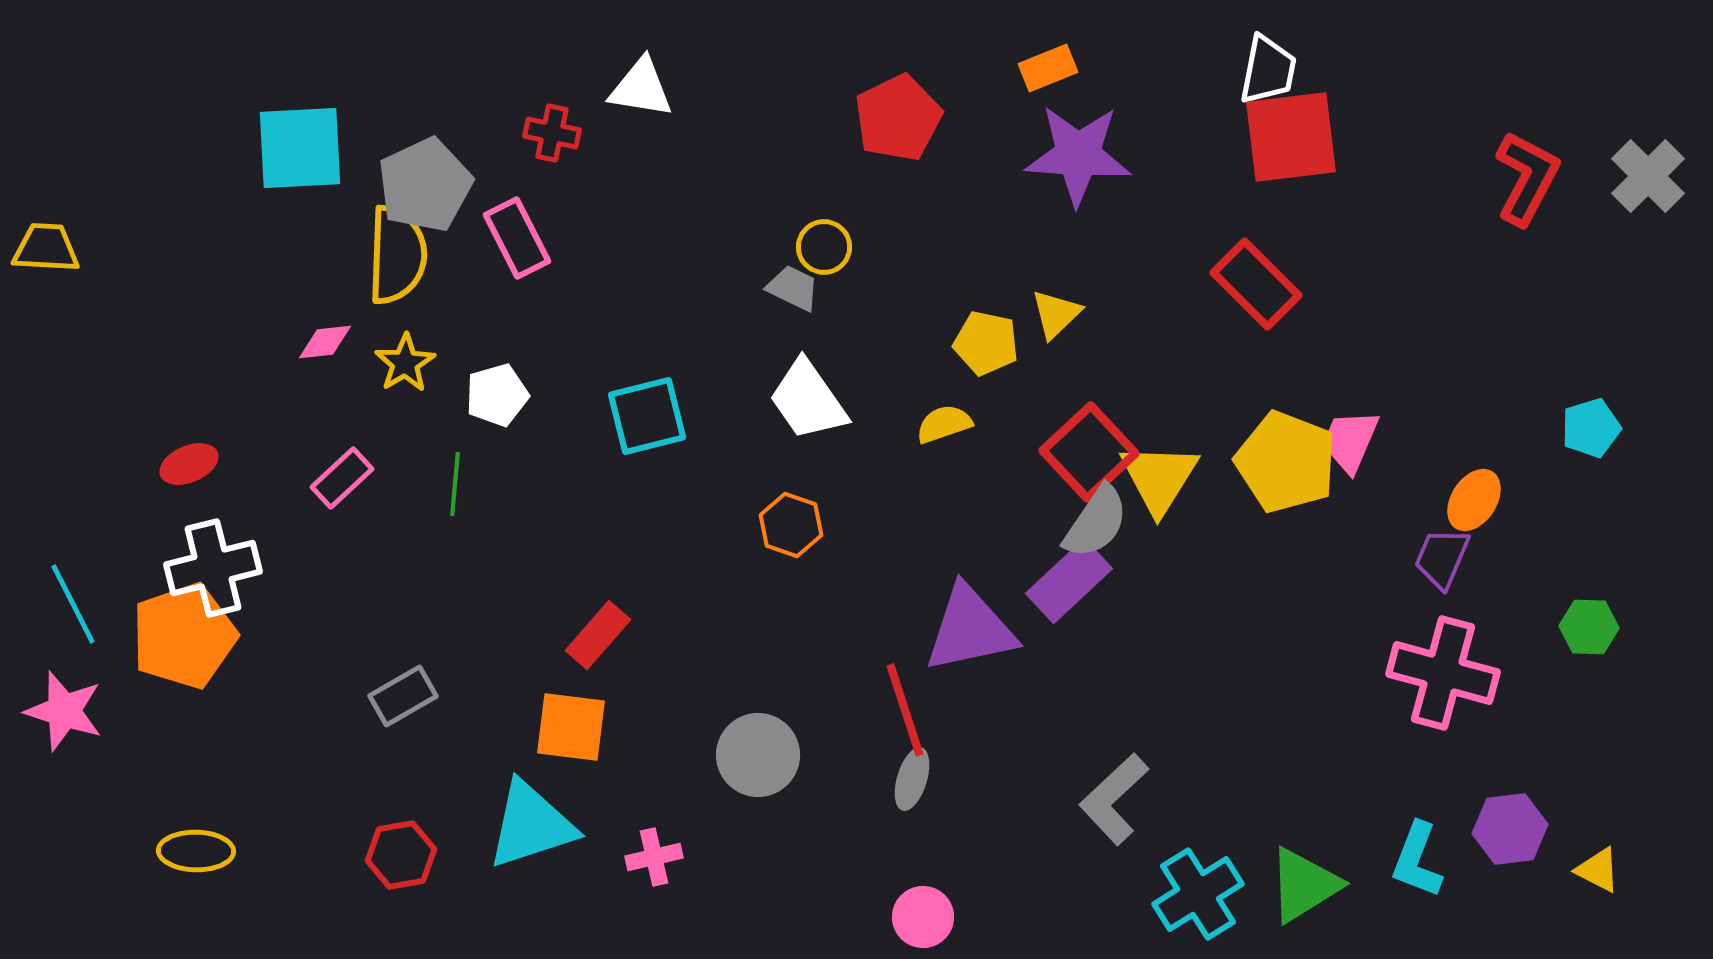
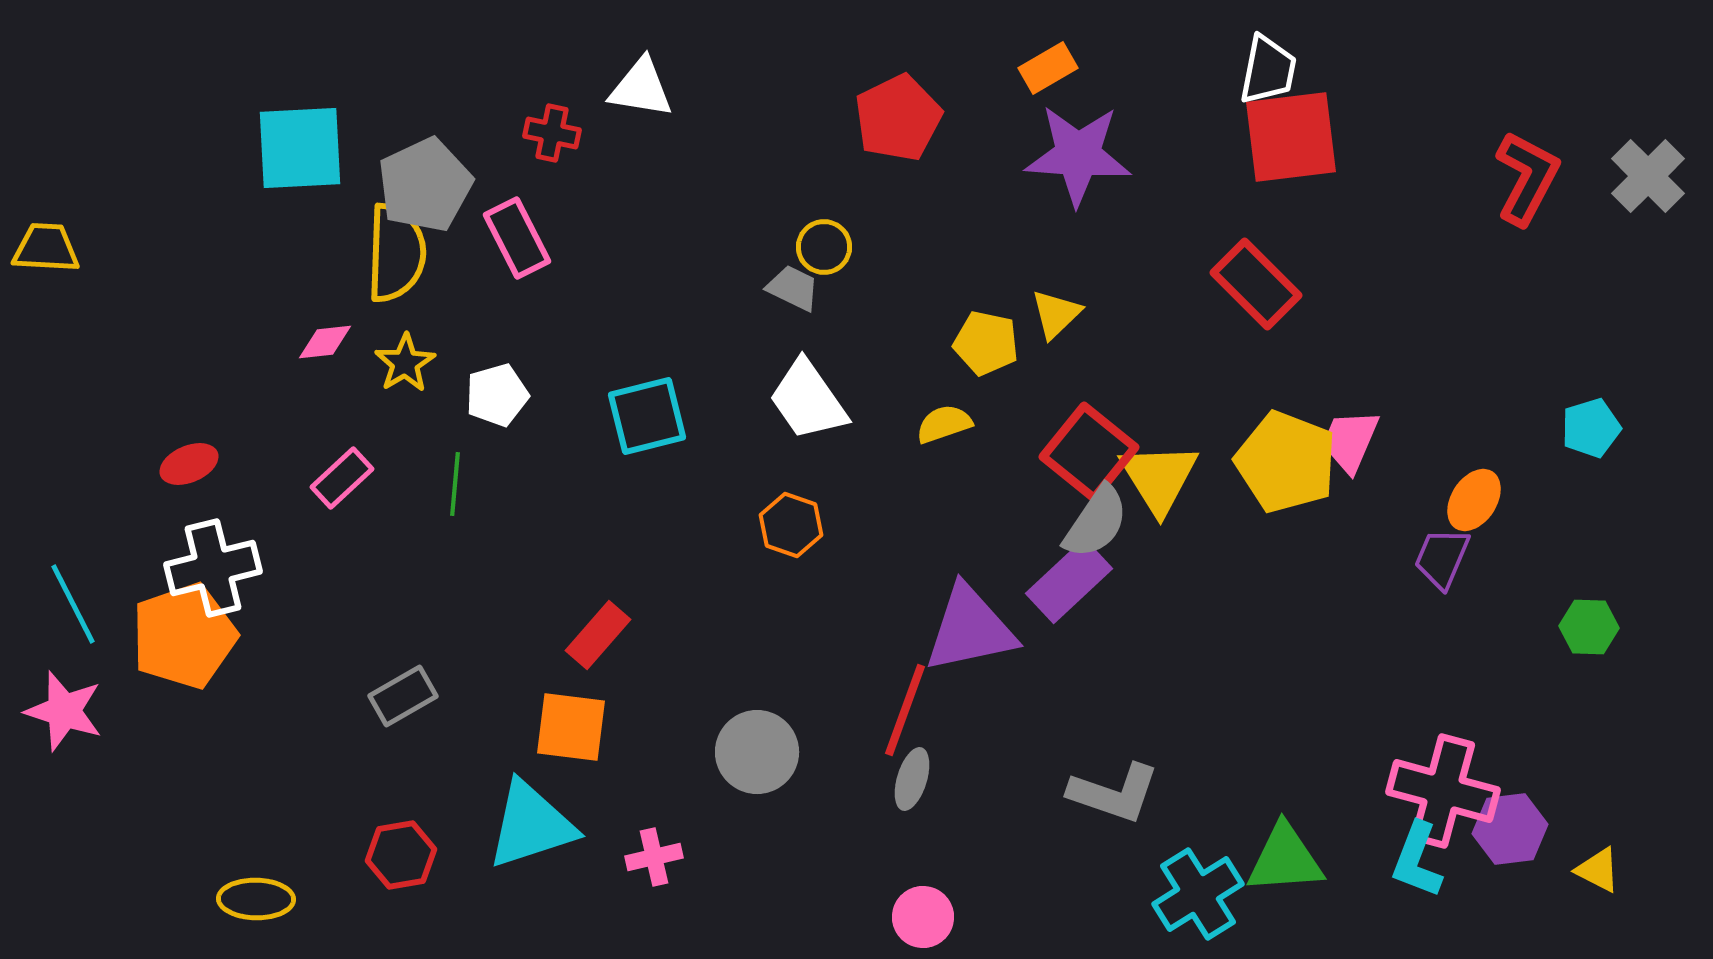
orange rectangle at (1048, 68): rotated 8 degrees counterclockwise
yellow semicircle at (397, 255): moved 1 px left, 2 px up
red square at (1089, 452): rotated 8 degrees counterclockwise
yellow triangle at (1159, 478): rotated 4 degrees counterclockwise
pink cross at (1443, 673): moved 118 px down
red line at (905, 710): rotated 38 degrees clockwise
gray circle at (758, 755): moved 1 px left, 3 px up
gray L-shape at (1114, 799): moved 6 px up; rotated 118 degrees counterclockwise
yellow ellipse at (196, 851): moved 60 px right, 48 px down
green triangle at (1304, 885): moved 19 px left, 26 px up; rotated 28 degrees clockwise
